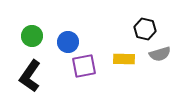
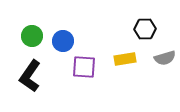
black hexagon: rotated 15 degrees counterclockwise
blue circle: moved 5 px left, 1 px up
gray semicircle: moved 5 px right, 4 px down
yellow rectangle: moved 1 px right; rotated 10 degrees counterclockwise
purple square: moved 1 px down; rotated 15 degrees clockwise
